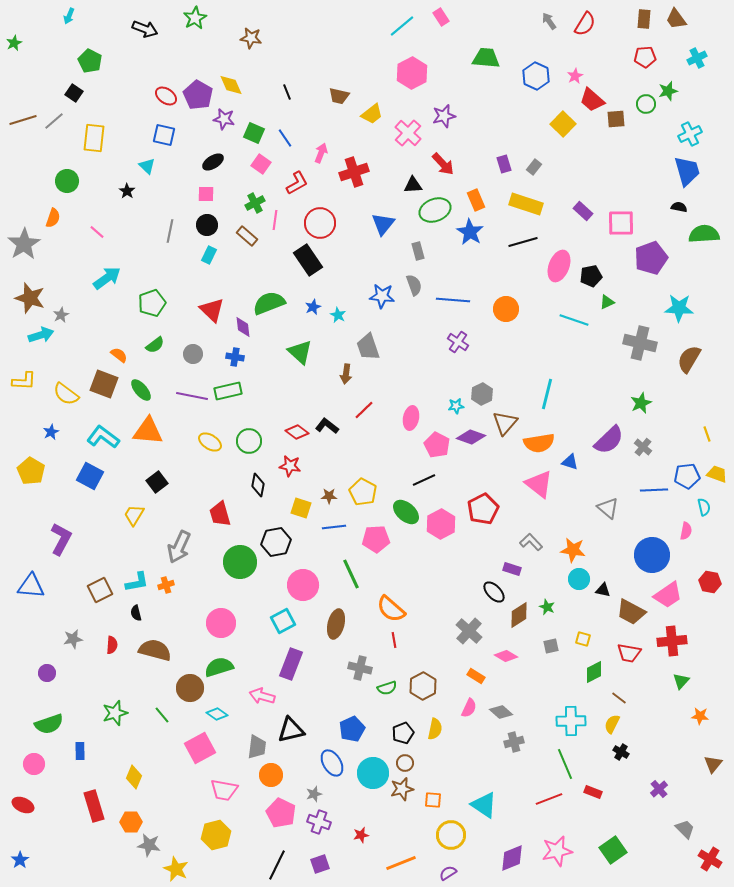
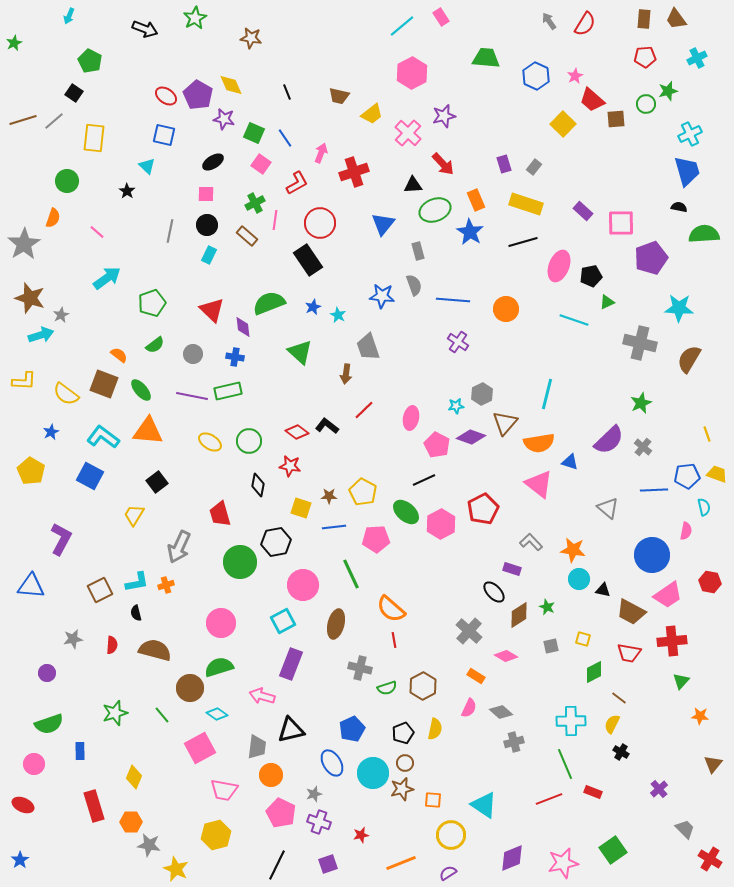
pink star at (557, 851): moved 6 px right, 12 px down
purple square at (320, 864): moved 8 px right
